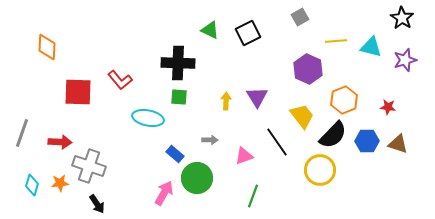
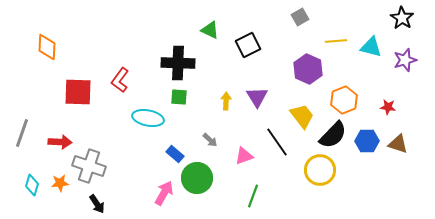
black square: moved 12 px down
red L-shape: rotated 75 degrees clockwise
gray arrow: rotated 42 degrees clockwise
